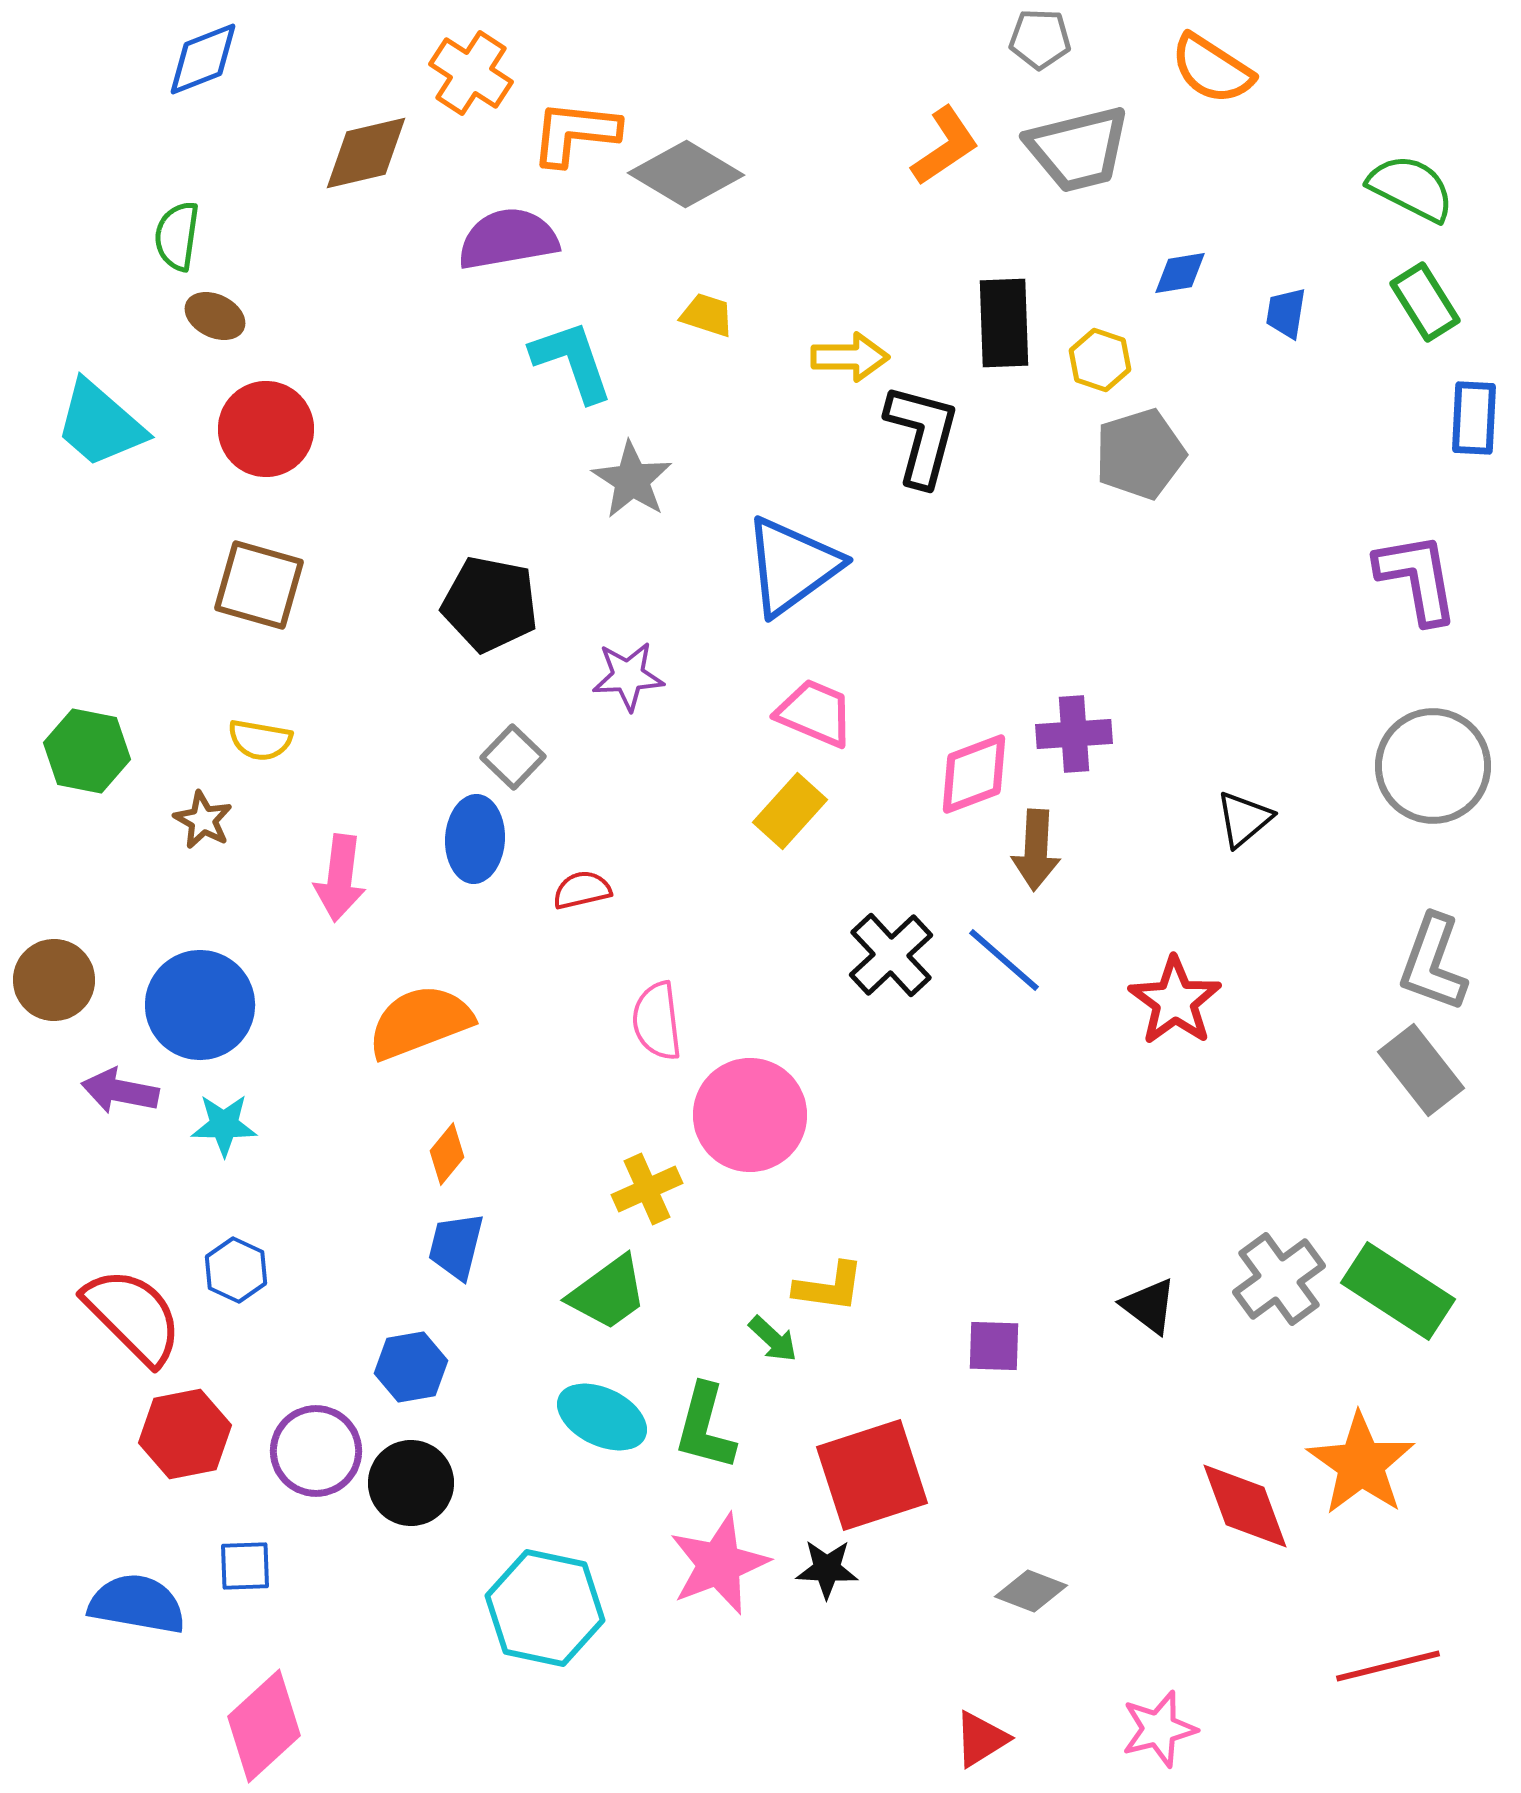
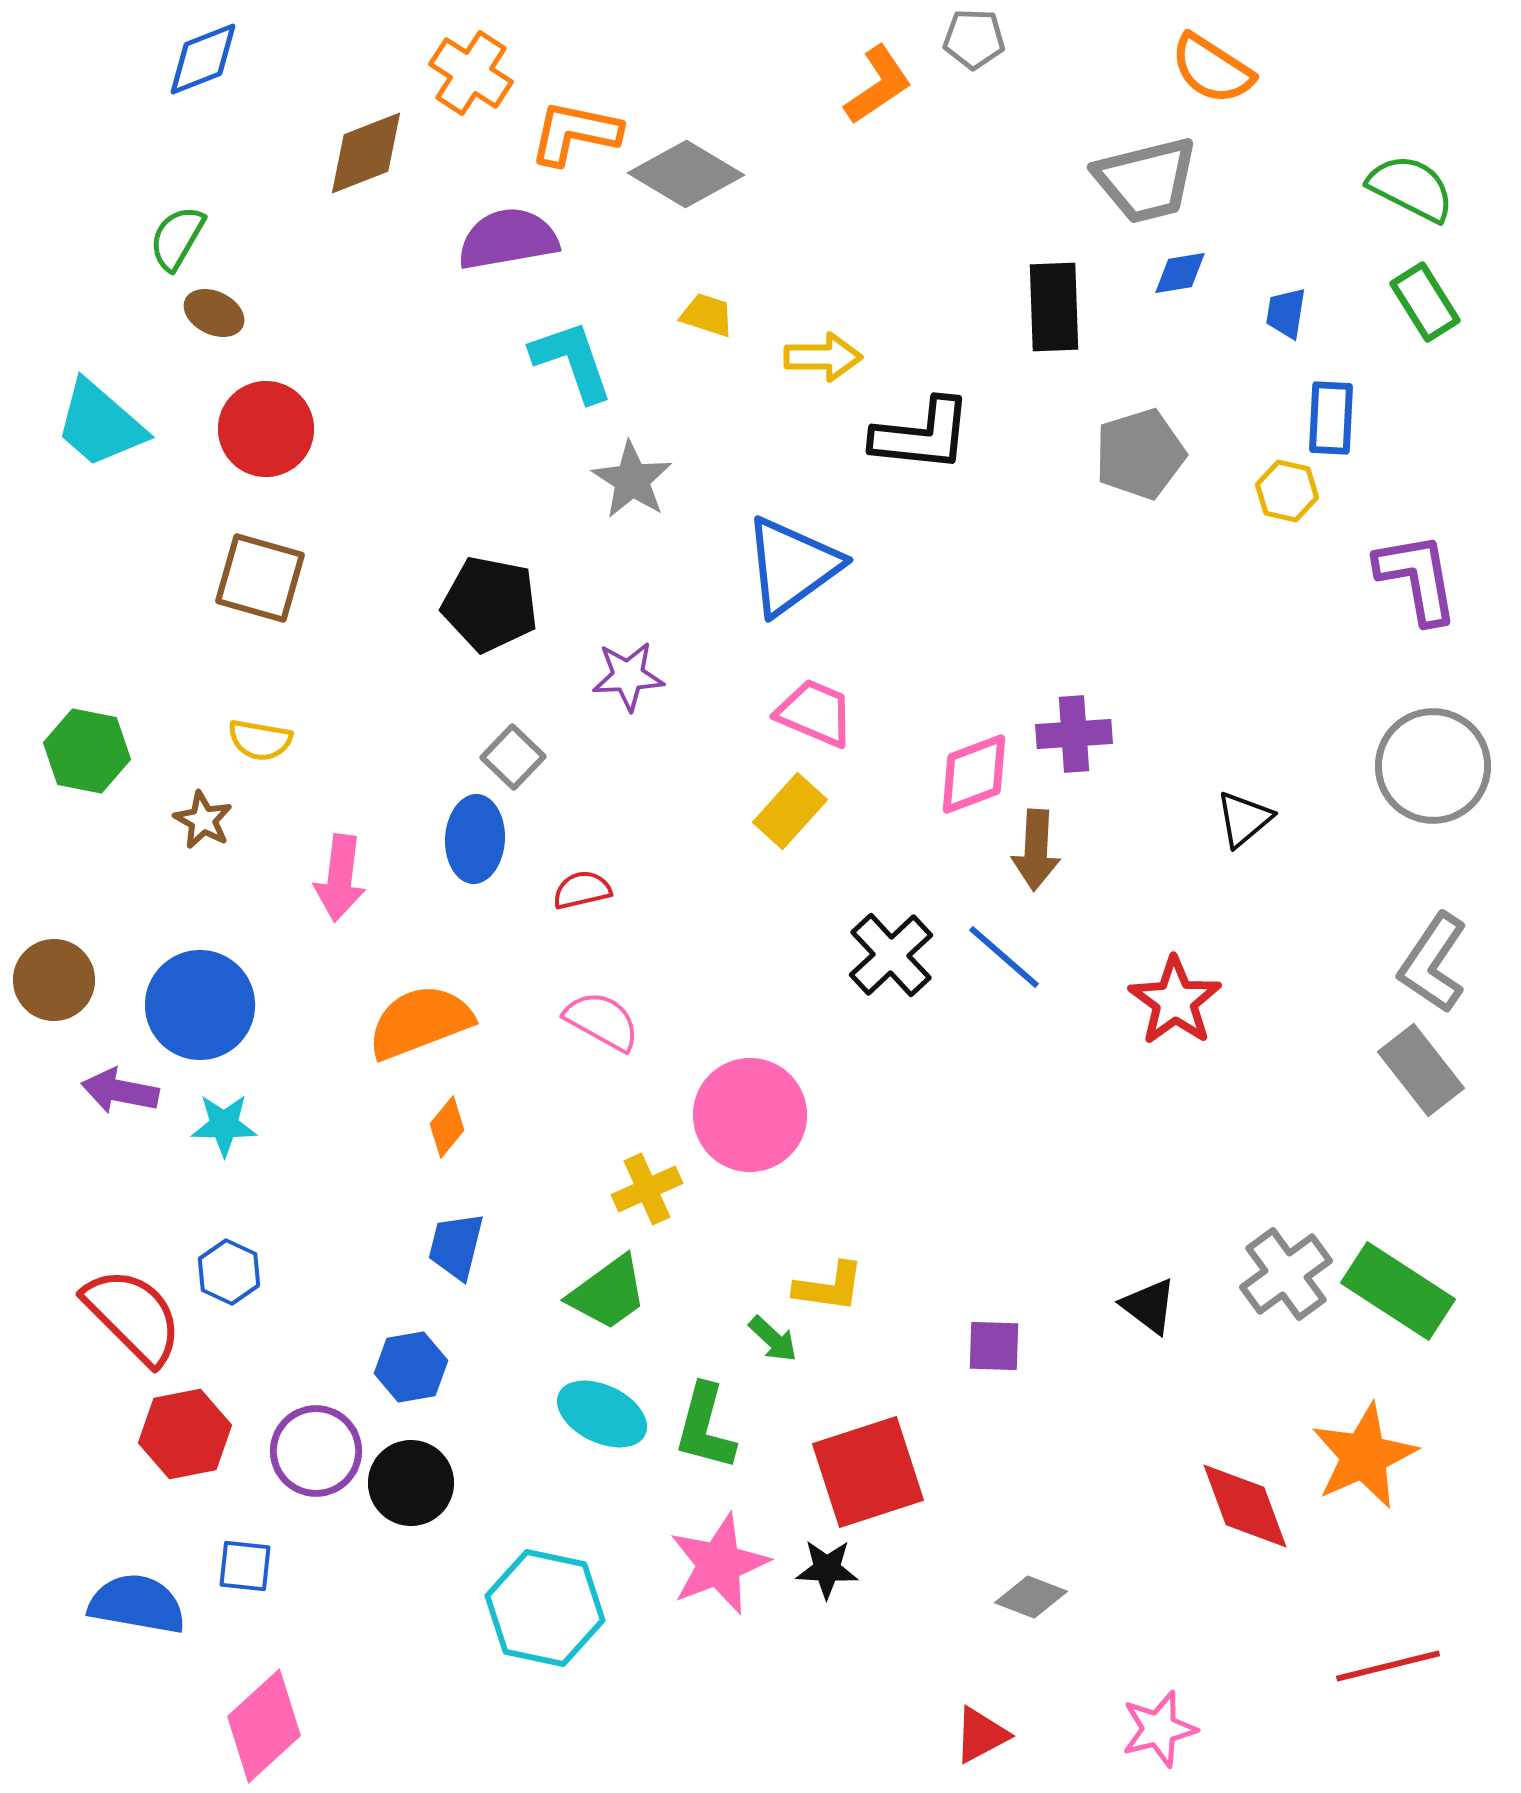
gray pentagon at (1040, 39): moved 66 px left
orange L-shape at (575, 133): rotated 6 degrees clockwise
orange L-shape at (945, 146): moved 67 px left, 61 px up
gray trapezoid at (1078, 149): moved 68 px right, 31 px down
brown diamond at (366, 153): rotated 8 degrees counterclockwise
green semicircle at (177, 236): moved 2 px down; rotated 22 degrees clockwise
brown ellipse at (215, 316): moved 1 px left, 3 px up
black rectangle at (1004, 323): moved 50 px right, 16 px up
yellow arrow at (850, 357): moved 27 px left
yellow hexagon at (1100, 360): moved 187 px right, 131 px down; rotated 6 degrees counterclockwise
blue rectangle at (1474, 418): moved 143 px left
black L-shape at (922, 435): rotated 81 degrees clockwise
brown square at (259, 585): moved 1 px right, 7 px up
blue line at (1004, 960): moved 3 px up
gray L-shape at (1433, 963): rotated 14 degrees clockwise
pink semicircle at (657, 1021): moved 55 px left; rotated 126 degrees clockwise
orange diamond at (447, 1154): moved 27 px up
blue hexagon at (236, 1270): moved 7 px left, 2 px down
gray cross at (1279, 1279): moved 7 px right, 5 px up
cyan ellipse at (602, 1417): moved 3 px up
orange star at (1361, 1464): moved 3 px right, 8 px up; rotated 13 degrees clockwise
red square at (872, 1475): moved 4 px left, 3 px up
blue square at (245, 1566): rotated 8 degrees clockwise
gray diamond at (1031, 1591): moved 6 px down
red triangle at (981, 1739): moved 4 px up; rotated 4 degrees clockwise
